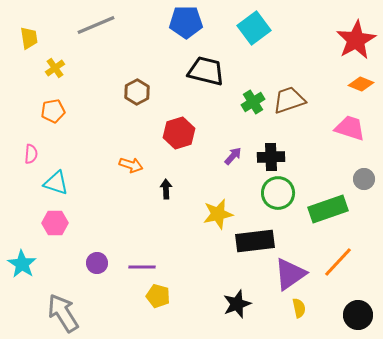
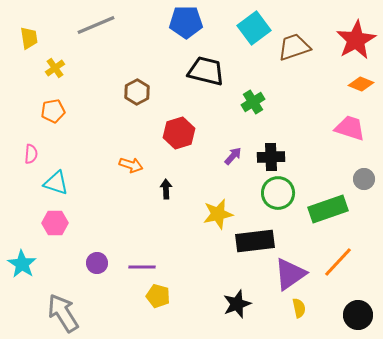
brown trapezoid: moved 5 px right, 53 px up
